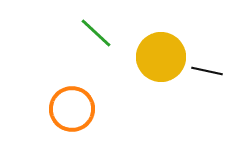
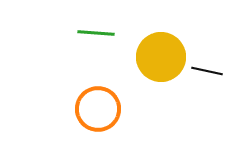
green line: rotated 39 degrees counterclockwise
orange circle: moved 26 px right
